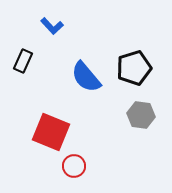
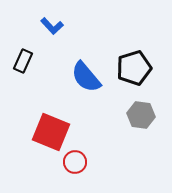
red circle: moved 1 px right, 4 px up
